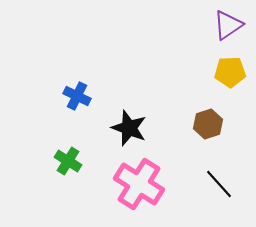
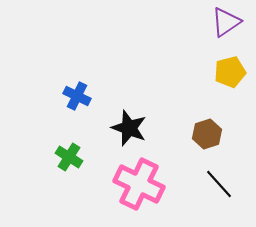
purple triangle: moved 2 px left, 3 px up
yellow pentagon: rotated 12 degrees counterclockwise
brown hexagon: moved 1 px left, 10 px down
green cross: moved 1 px right, 4 px up
pink cross: rotated 6 degrees counterclockwise
